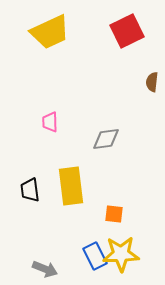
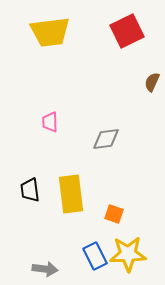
yellow trapezoid: rotated 18 degrees clockwise
brown semicircle: rotated 18 degrees clockwise
yellow rectangle: moved 8 px down
orange square: rotated 12 degrees clockwise
yellow star: moved 7 px right
gray arrow: rotated 15 degrees counterclockwise
